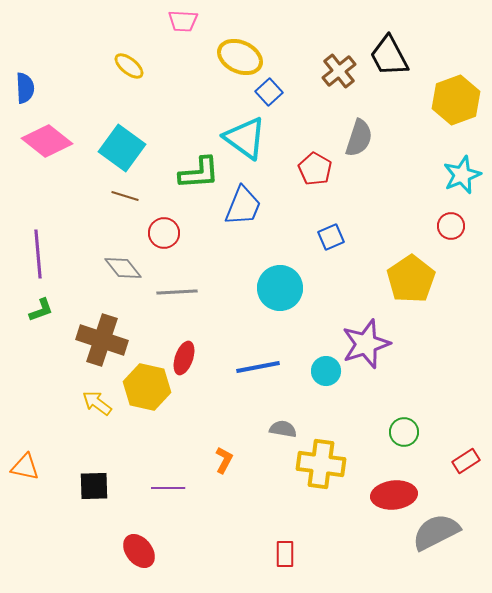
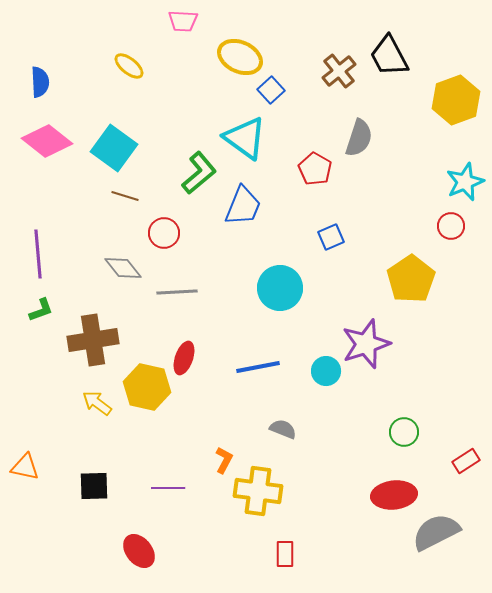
blue semicircle at (25, 88): moved 15 px right, 6 px up
blue square at (269, 92): moved 2 px right, 2 px up
cyan square at (122, 148): moved 8 px left
green L-shape at (199, 173): rotated 36 degrees counterclockwise
cyan star at (462, 175): moved 3 px right, 7 px down
brown cross at (102, 340): moved 9 px left; rotated 27 degrees counterclockwise
gray semicircle at (283, 429): rotated 12 degrees clockwise
yellow cross at (321, 464): moved 63 px left, 27 px down
